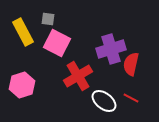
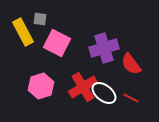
gray square: moved 8 px left
purple cross: moved 7 px left, 1 px up
red semicircle: rotated 50 degrees counterclockwise
red cross: moved 5 px right, 11 px down
pink hexagon: moved 19 px right, 1 px down
white ellipse: moved 8 px up
